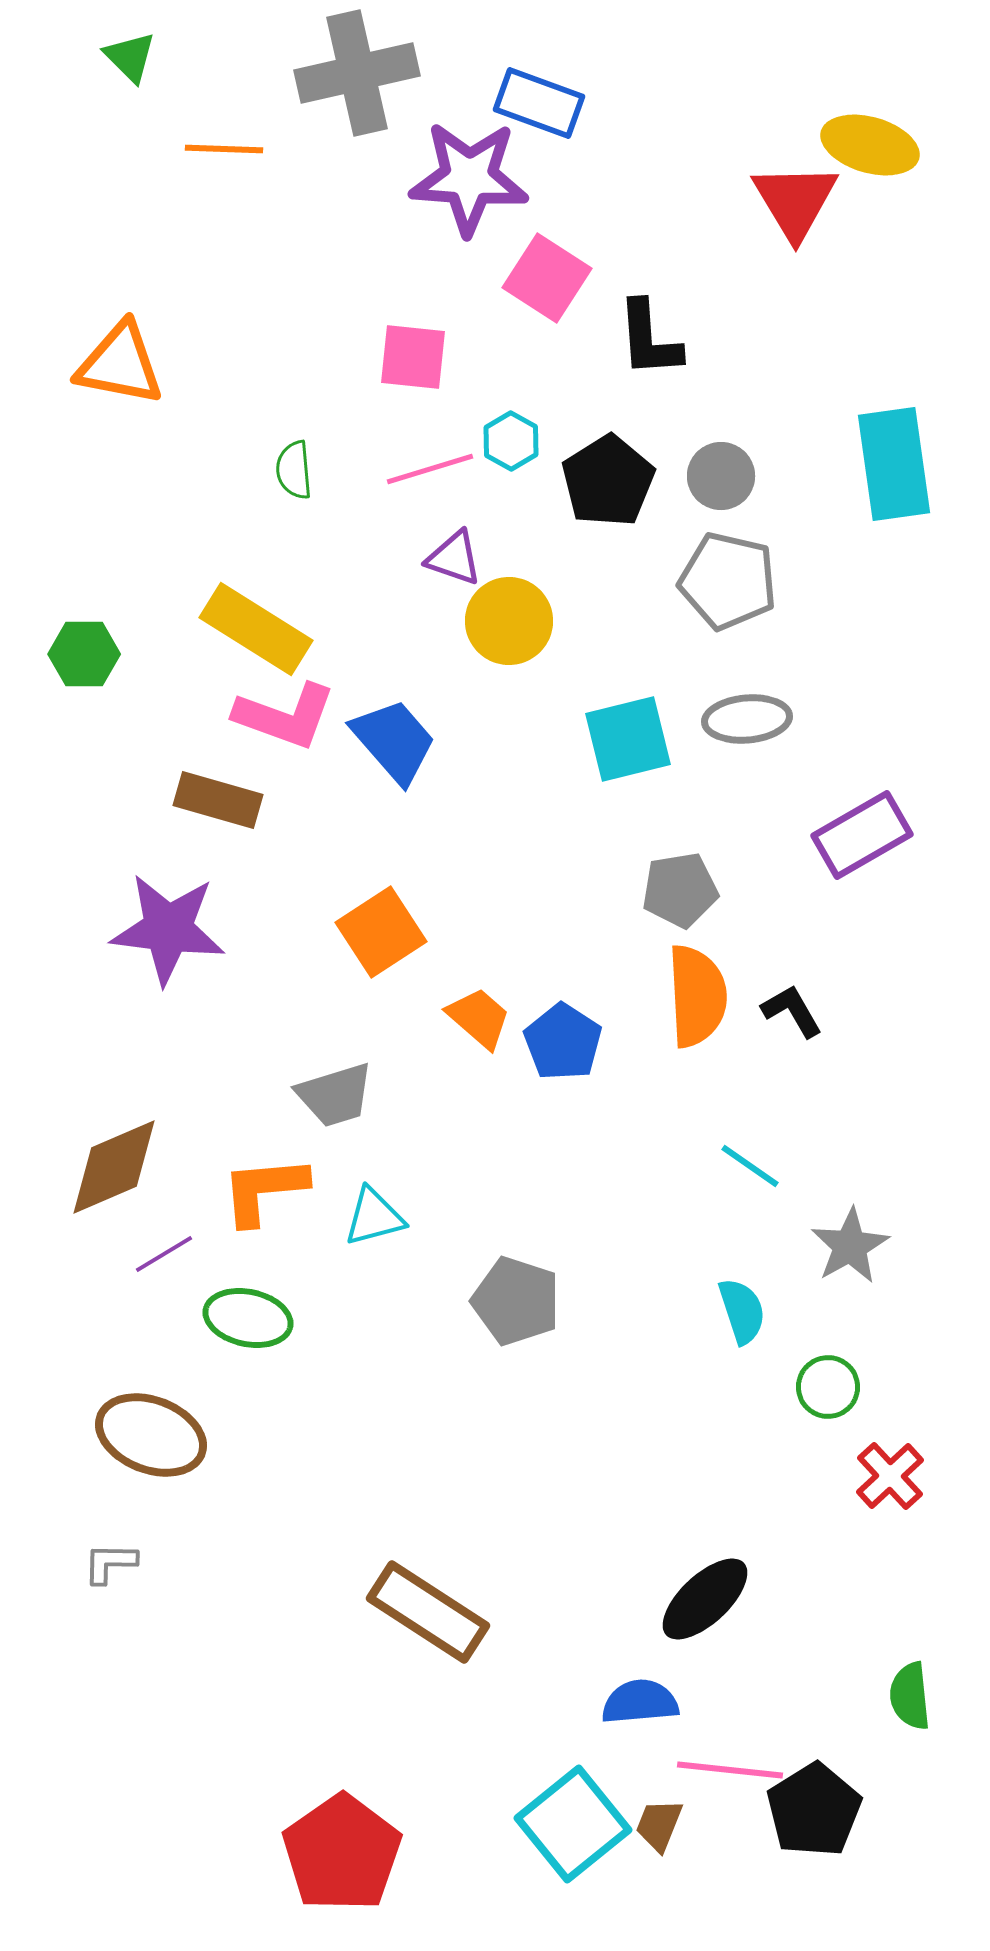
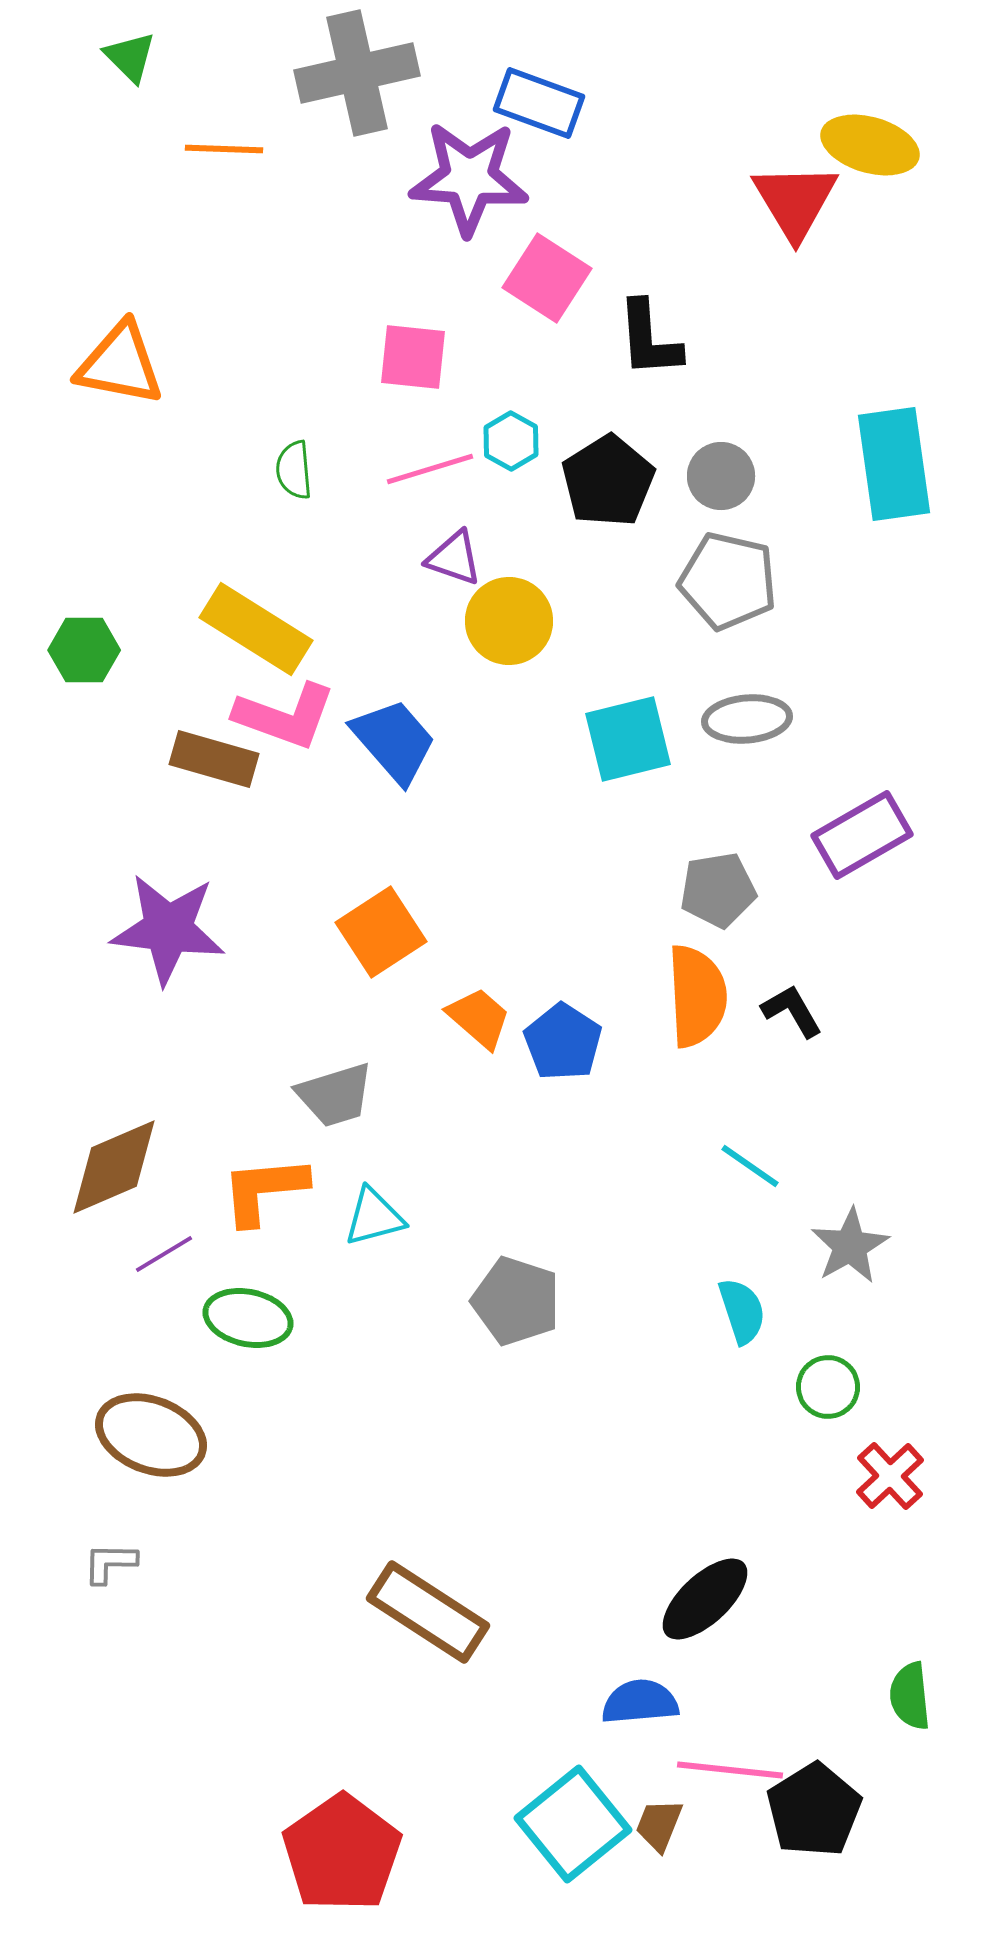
green hexagon at (84, 654): moved 4 px up
brown rectangle at (218, 800): moved 4 px left, 41 px up
gray pentagon at (680, 890): moved 38 px right
